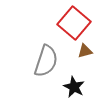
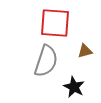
red square: moved 19 px left; rotated 36 degrees counterclockwise
